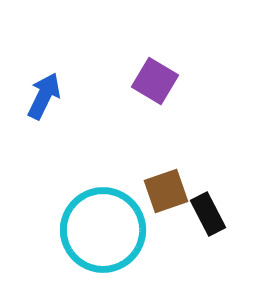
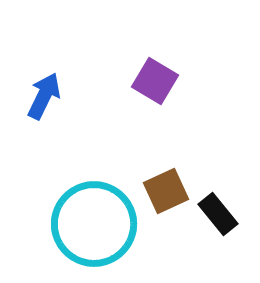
brown square: rotated 6 degrees counterclockwise
black rectangle: moved 10 px right; rotated 12 degrees counterclockwise
cyan circle: moved 9 px left, 6 px up
